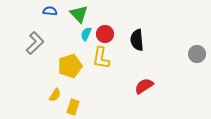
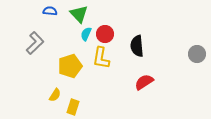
black semicircle: moved 6 px down
red semicircle: moved 4 px up
